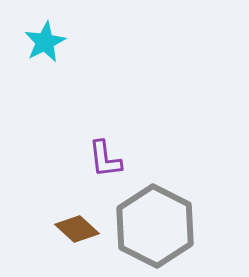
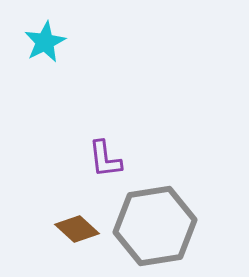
gray hexagon: rotated 24 degrees clockwise
